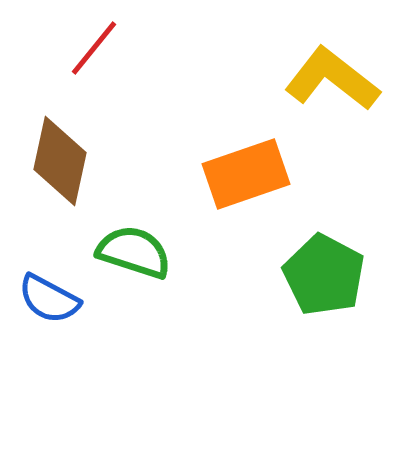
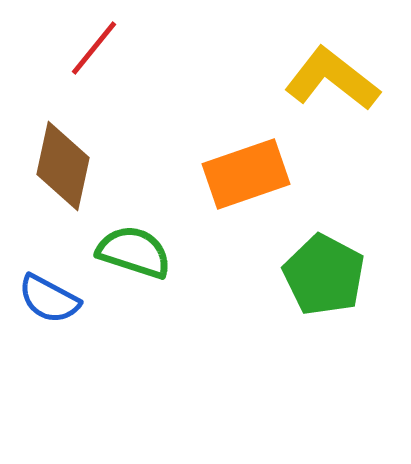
brown diamond: moved 3 px right, 5 px down
